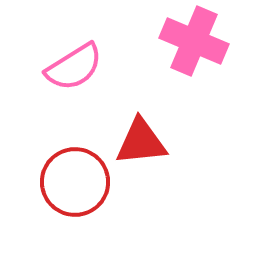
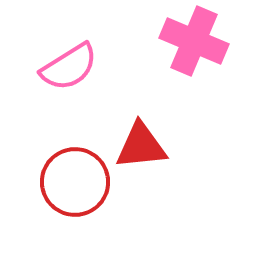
pink semicircle: moved 5 px left
red triangle: moved 4 px down
